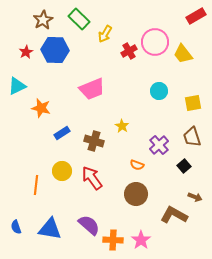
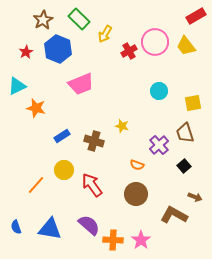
blue hexagon: moved 3 px right, 1 px up; rotated 20 degrees clockwise
yellow trapezoid: moved 3 px right, 8 px up
pink trapezoid: moved 11 px left, 5 px up
orange star: moved 5 px left
yellow star: rotated 16 degrees counterclockwise
blue rectangle: moved 3 px down
brown trapezoid: moved 7 px left, 4 px up
yellow circle: moved 2 px right, 1 px up
red arrow: moved 7 px down
orange line: rotated 36 degrees clockwise
